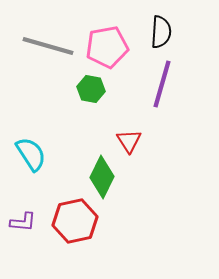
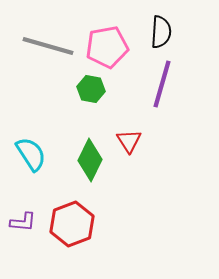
green diamond: moved 12 px left, 17 px up
red hexagon: moved 3 px left, 3 px down; rotated 9 degrees counterclockwise
